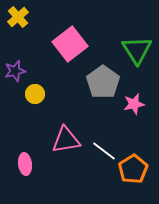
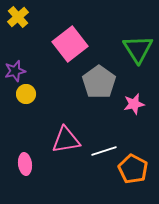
green triangle: moved 1 px right, 1 px up
gray pentagon: moved 4 px left
yellow circle: moved 9 px left
white line: rotated 55 degrees counterclockwise
orange pentagon: rotated 12 degrees counterclockwise
